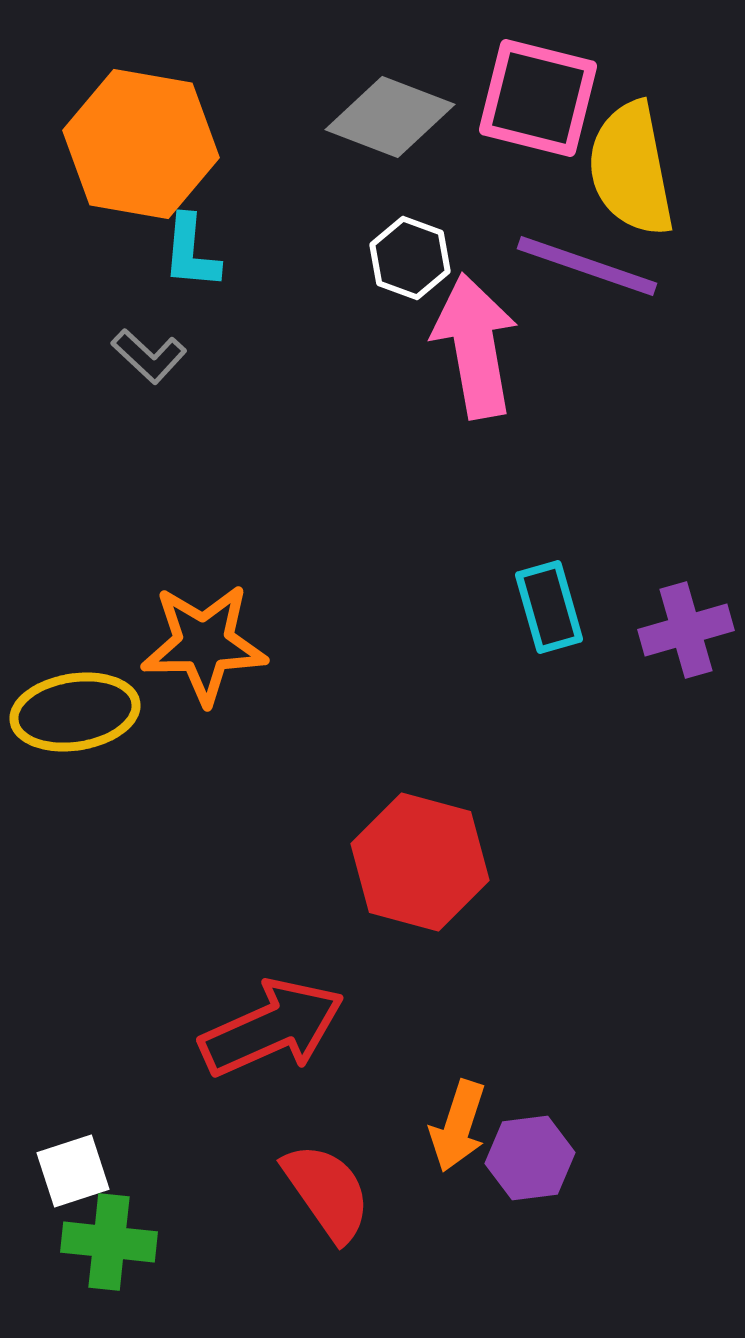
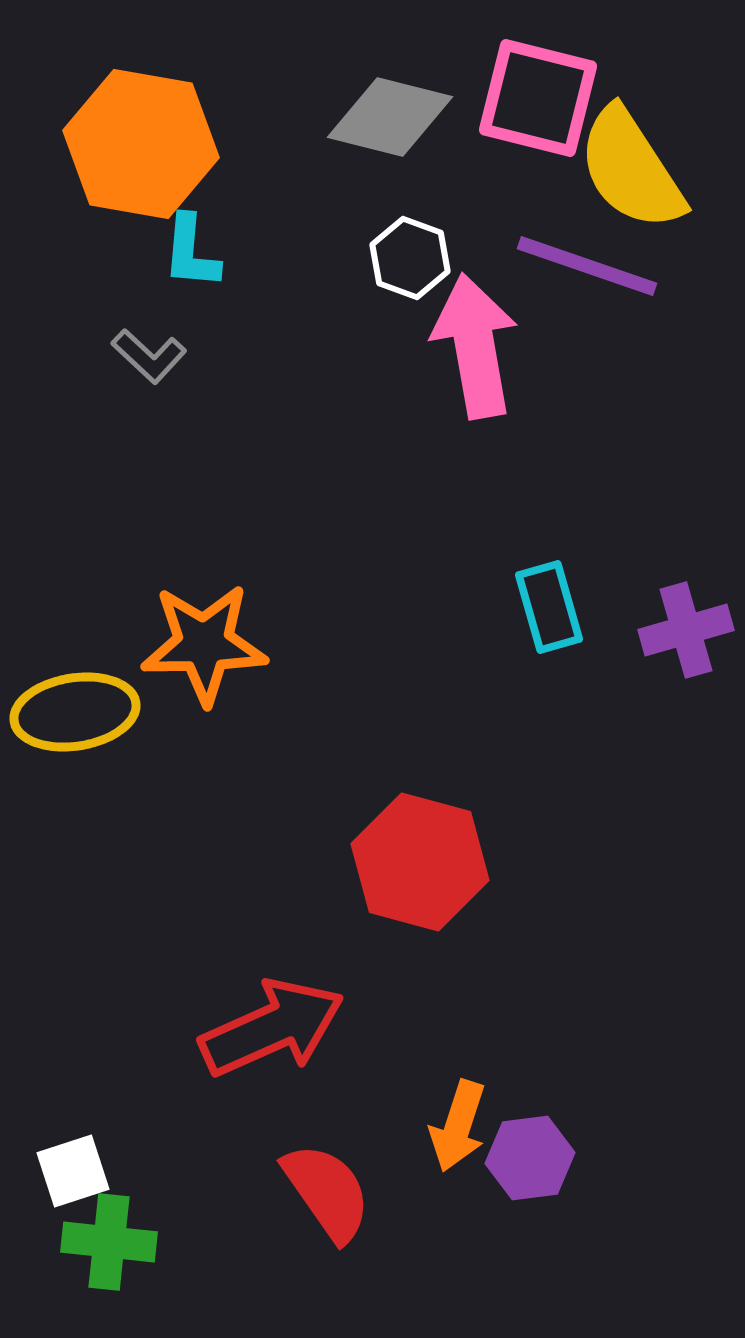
gray diamond: rotated 7 degrees counterclockwise
yellow semicircle: rotated 22 degrees counterclockwise
